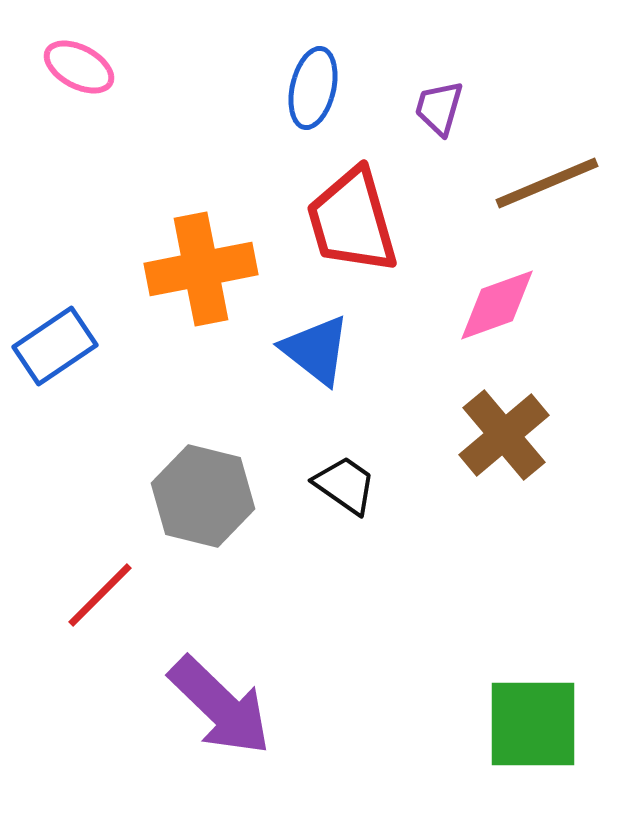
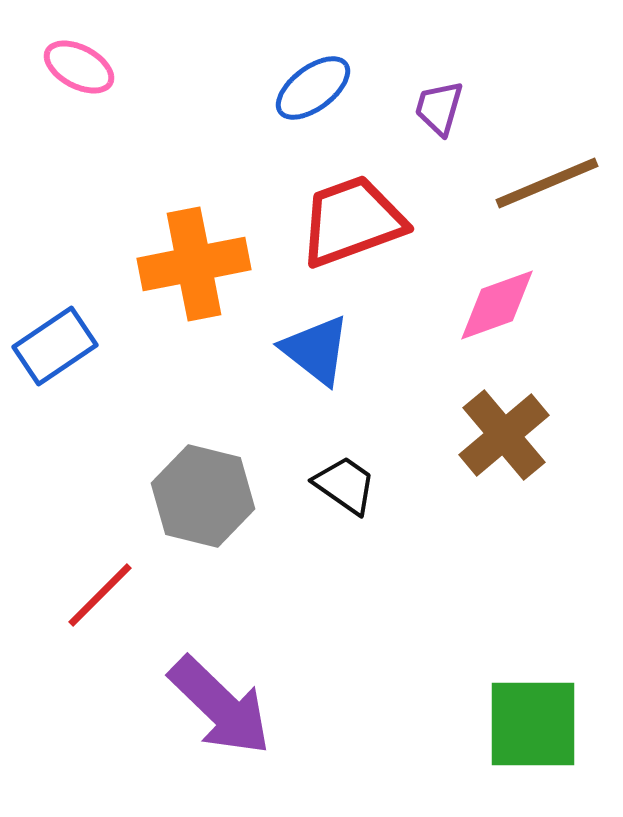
blue ellipse: rotated 40 degrees clockwise
red trapezoid: rotated 86 degrees clockwise
orange cross: moved 7 px left, 5 px up
